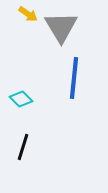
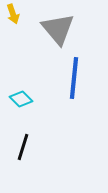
yellow arrow: moved 15 px left; rotated 36 degrees clockwise
gray triangle: moved 3 px left, 2 px down; rotated 9 degrees counterclockwise
